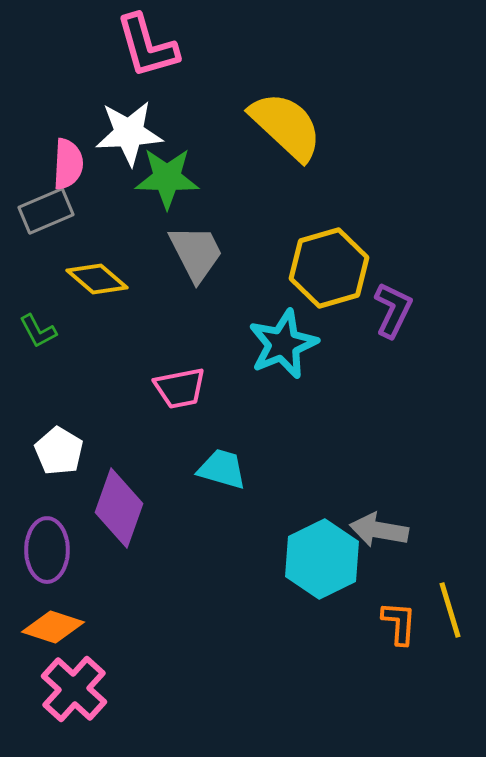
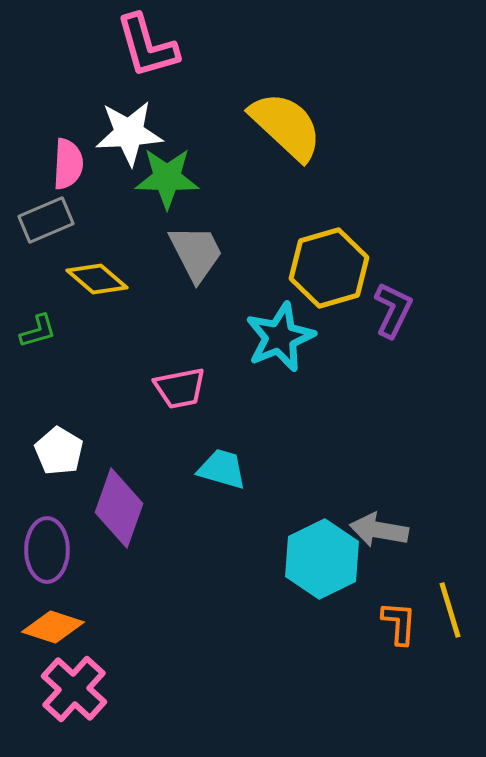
gray rectangle: moved 9 px down
green L-shape: rotated 78 degrees counterclockwise
cyan star: moved 3 px left, 7 px up
